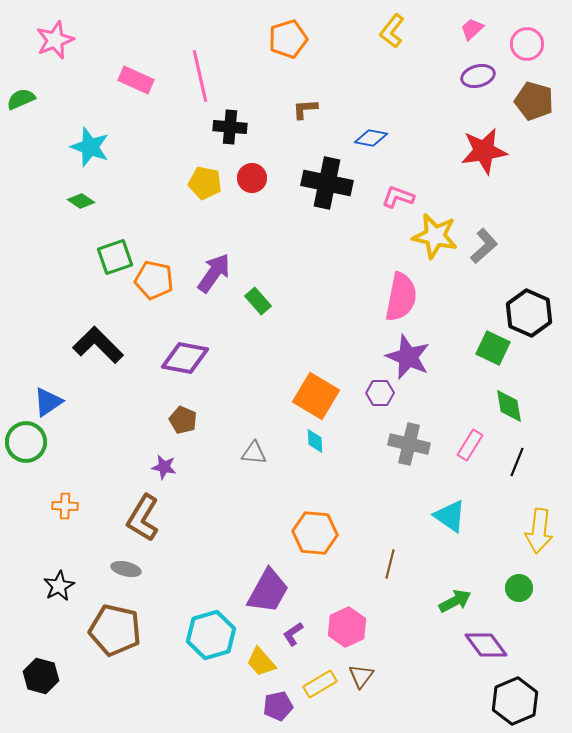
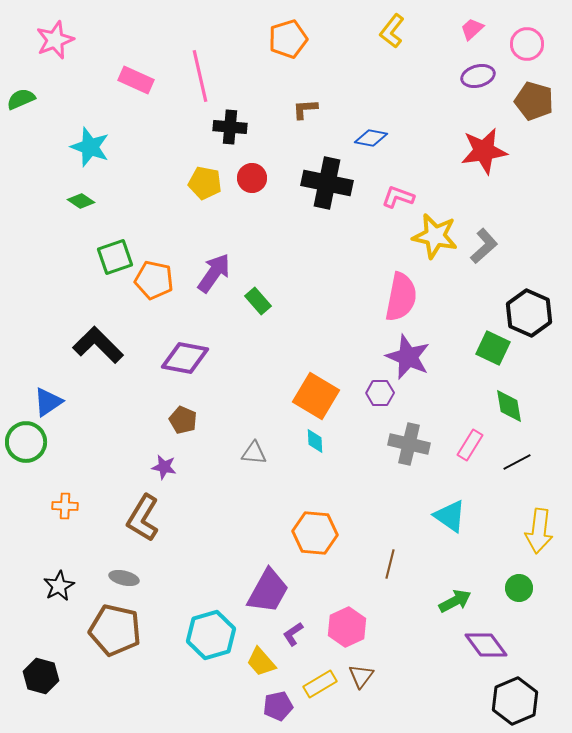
black line at (517, 462): rotated 40 degrees clockwise
gray ellipse at (126, 569): moved 2 px left, 9 px down
